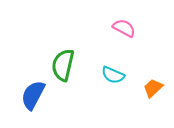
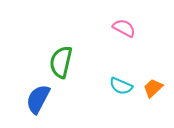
green semicircle: moved 2 px left, 3 px up
cyan semicircle: moved 8 px right, 11 px down
blue semicircle: moved 5 px right, 4 px down
